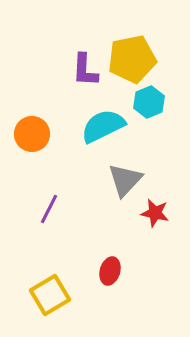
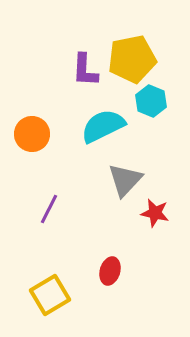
cyan hexagon: moved 2 px right, 1 px up; rotated 16 degrees counterclockwise
